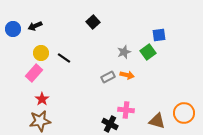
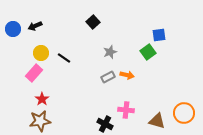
gray star: moved 14 px left
black cross: moved 5 px left
